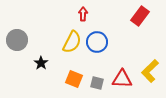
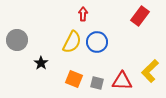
red triangle: moved 2 px down
